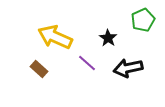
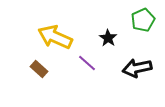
black arrow: moved 9 px right
